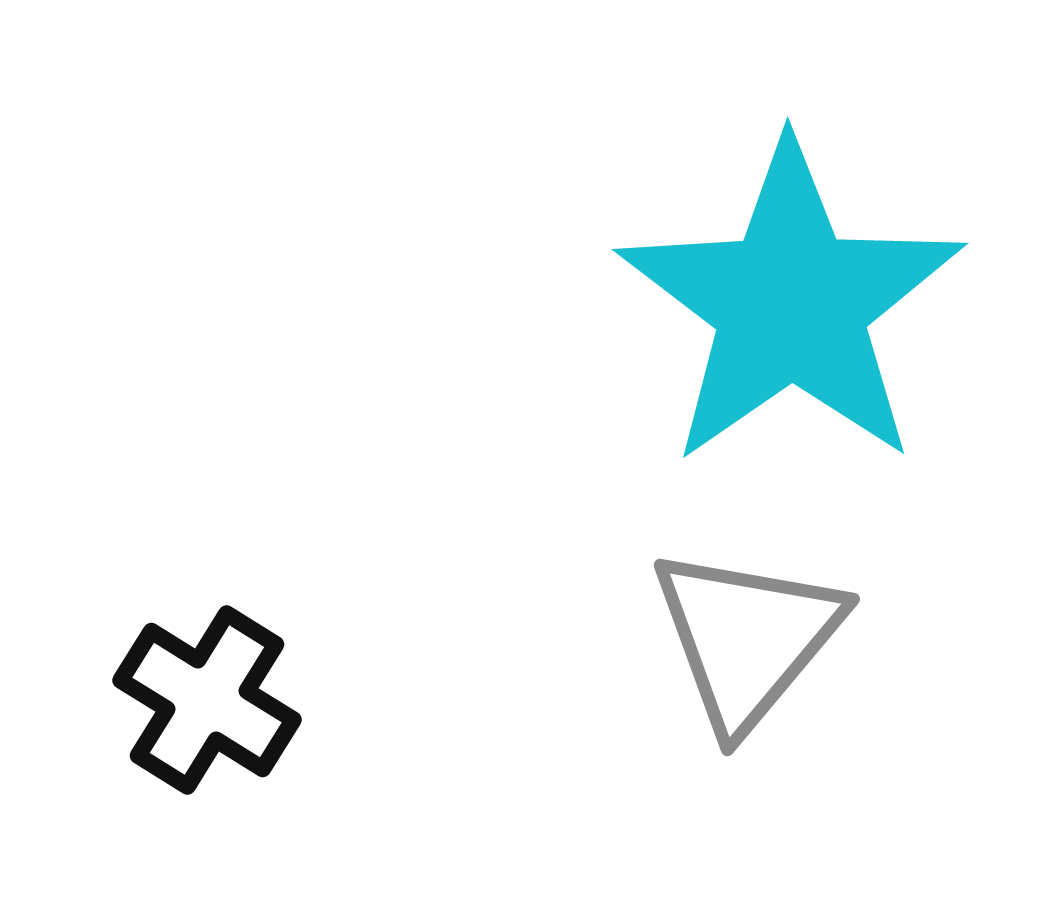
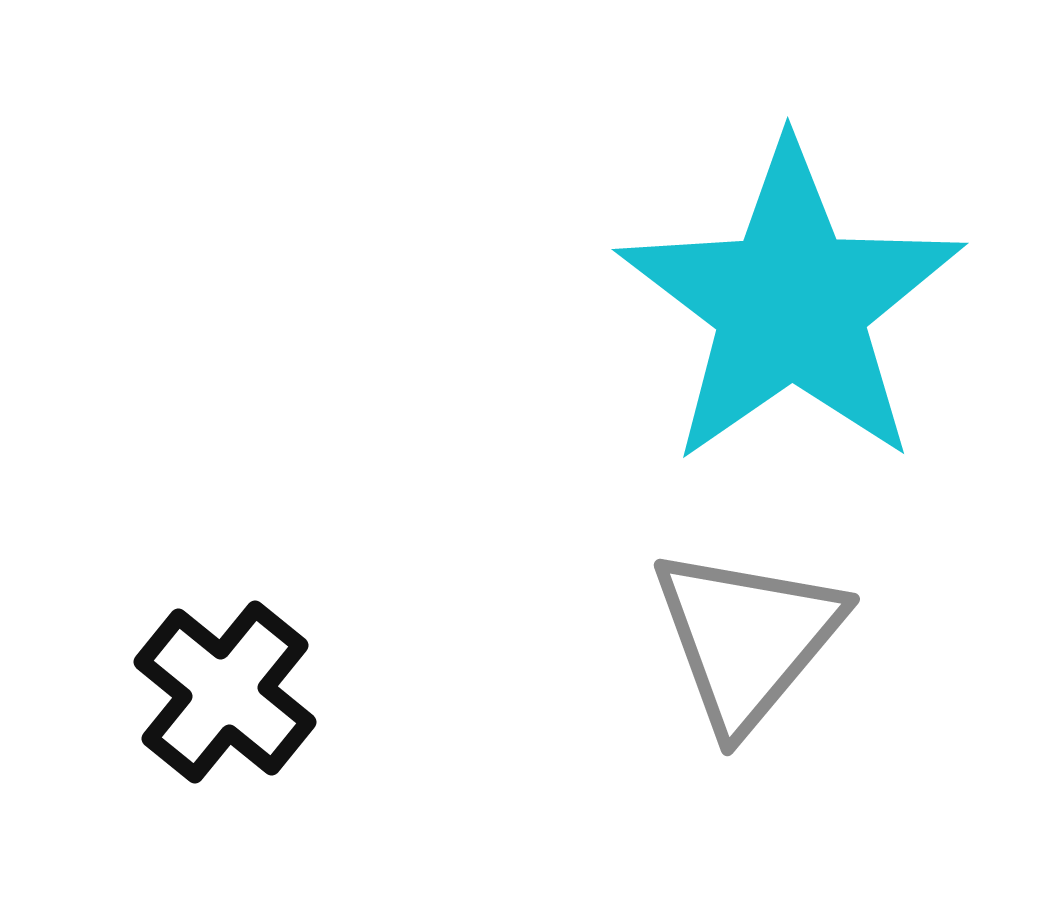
black cross: moved 18 px right, 8 px up; rotated 7 degrees clockwise
